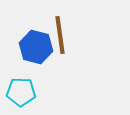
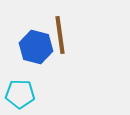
cyan pentagon: moved 1 px left, 2 px down
